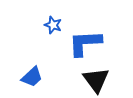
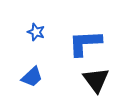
blue star: moved 17 px left, 7 px down
